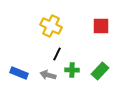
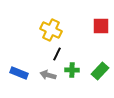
yellow cross: moved 4 px down
